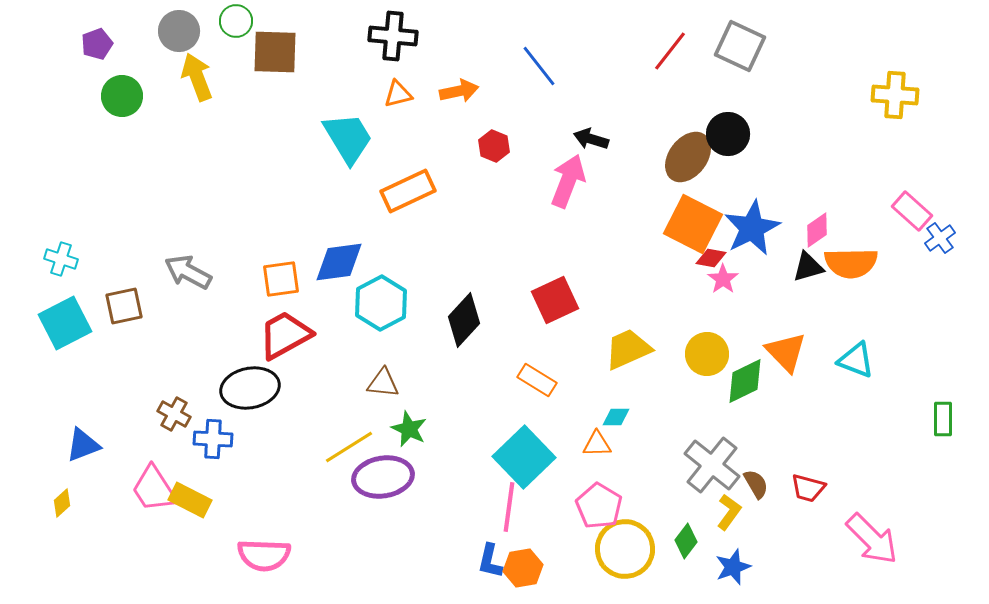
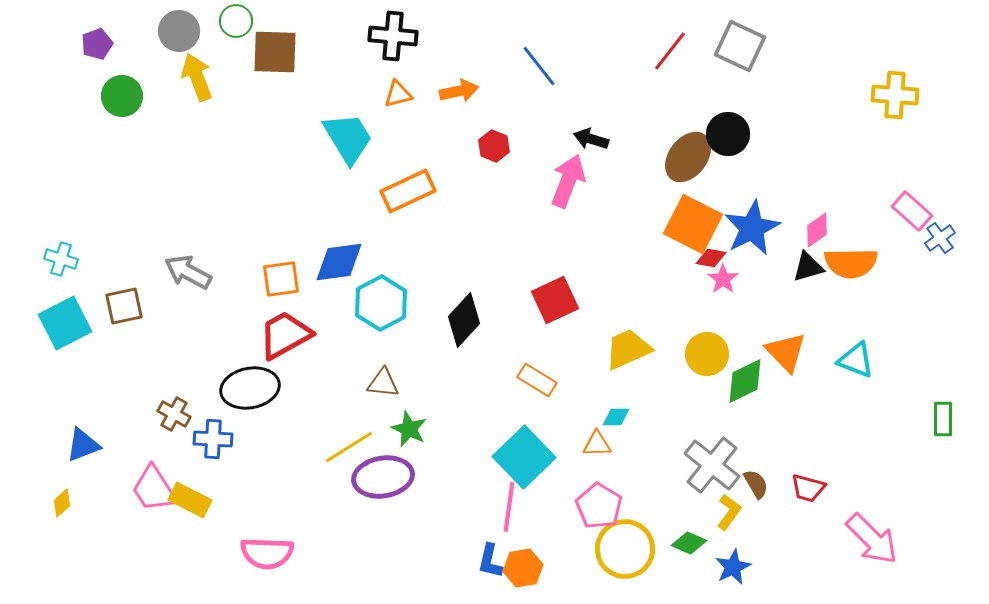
green diamond at (686, 541): moved 3 px right, 2 px down; rotated 76 degrees clockwise
pink semicircle at (264, 555): moved 3 px right, 2 px up
blue star at (733, 567): rotated 6 degrees counterclockwise
